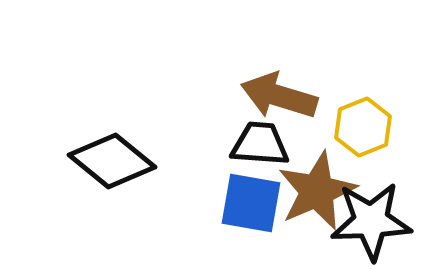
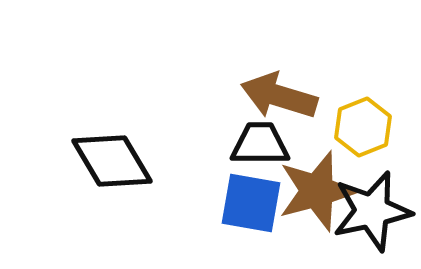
black trapezoid: rotated 4 degrees counterclockwise
black diamond: rotated 20 degrees clockwise
brown star: rotated 8 degrees clockwise
black star: moved 1 px right, 10 px up; rotated 10 degrees counterclockwise
